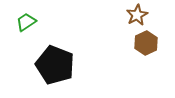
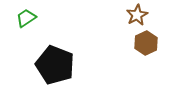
green trapezoid: moved 4 px up
